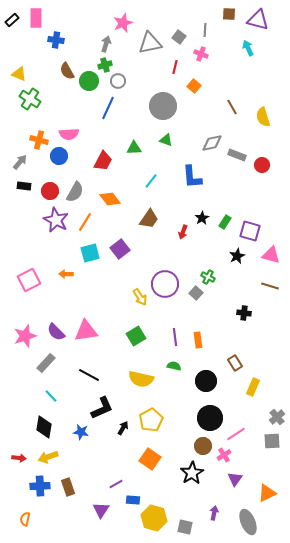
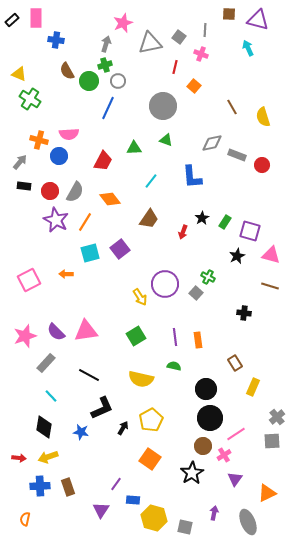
black circle at (206, 381): moved 8 px down
purple line at (116, 484): rotated 24 degrees counterclockwise
